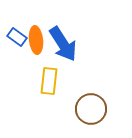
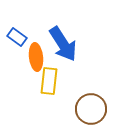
orange ellipse: moved 17 px down
